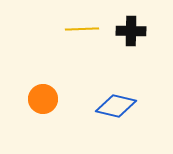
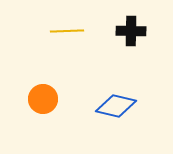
yellow line: moved 15 px left, 2 px down
